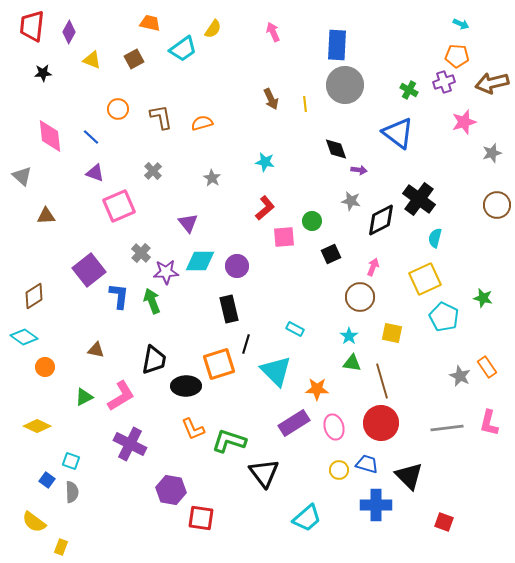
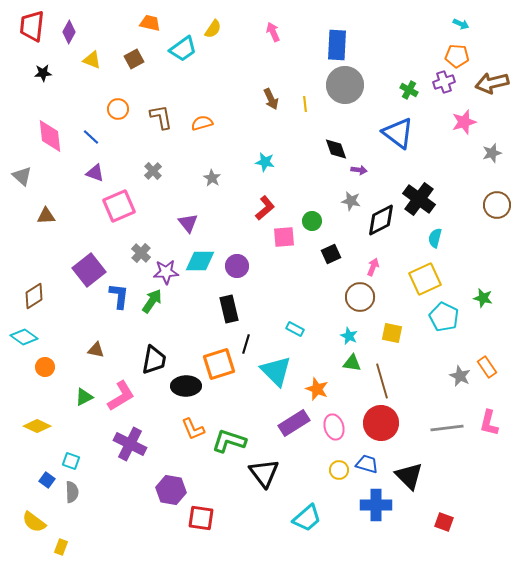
green arrow at (152, 301): rotated 55 degrees clockwise
cyan star at (349, 336): rotated 12 degrees counterclockwise
orange star at (317, 389): rotated 20 degrees clockwise
